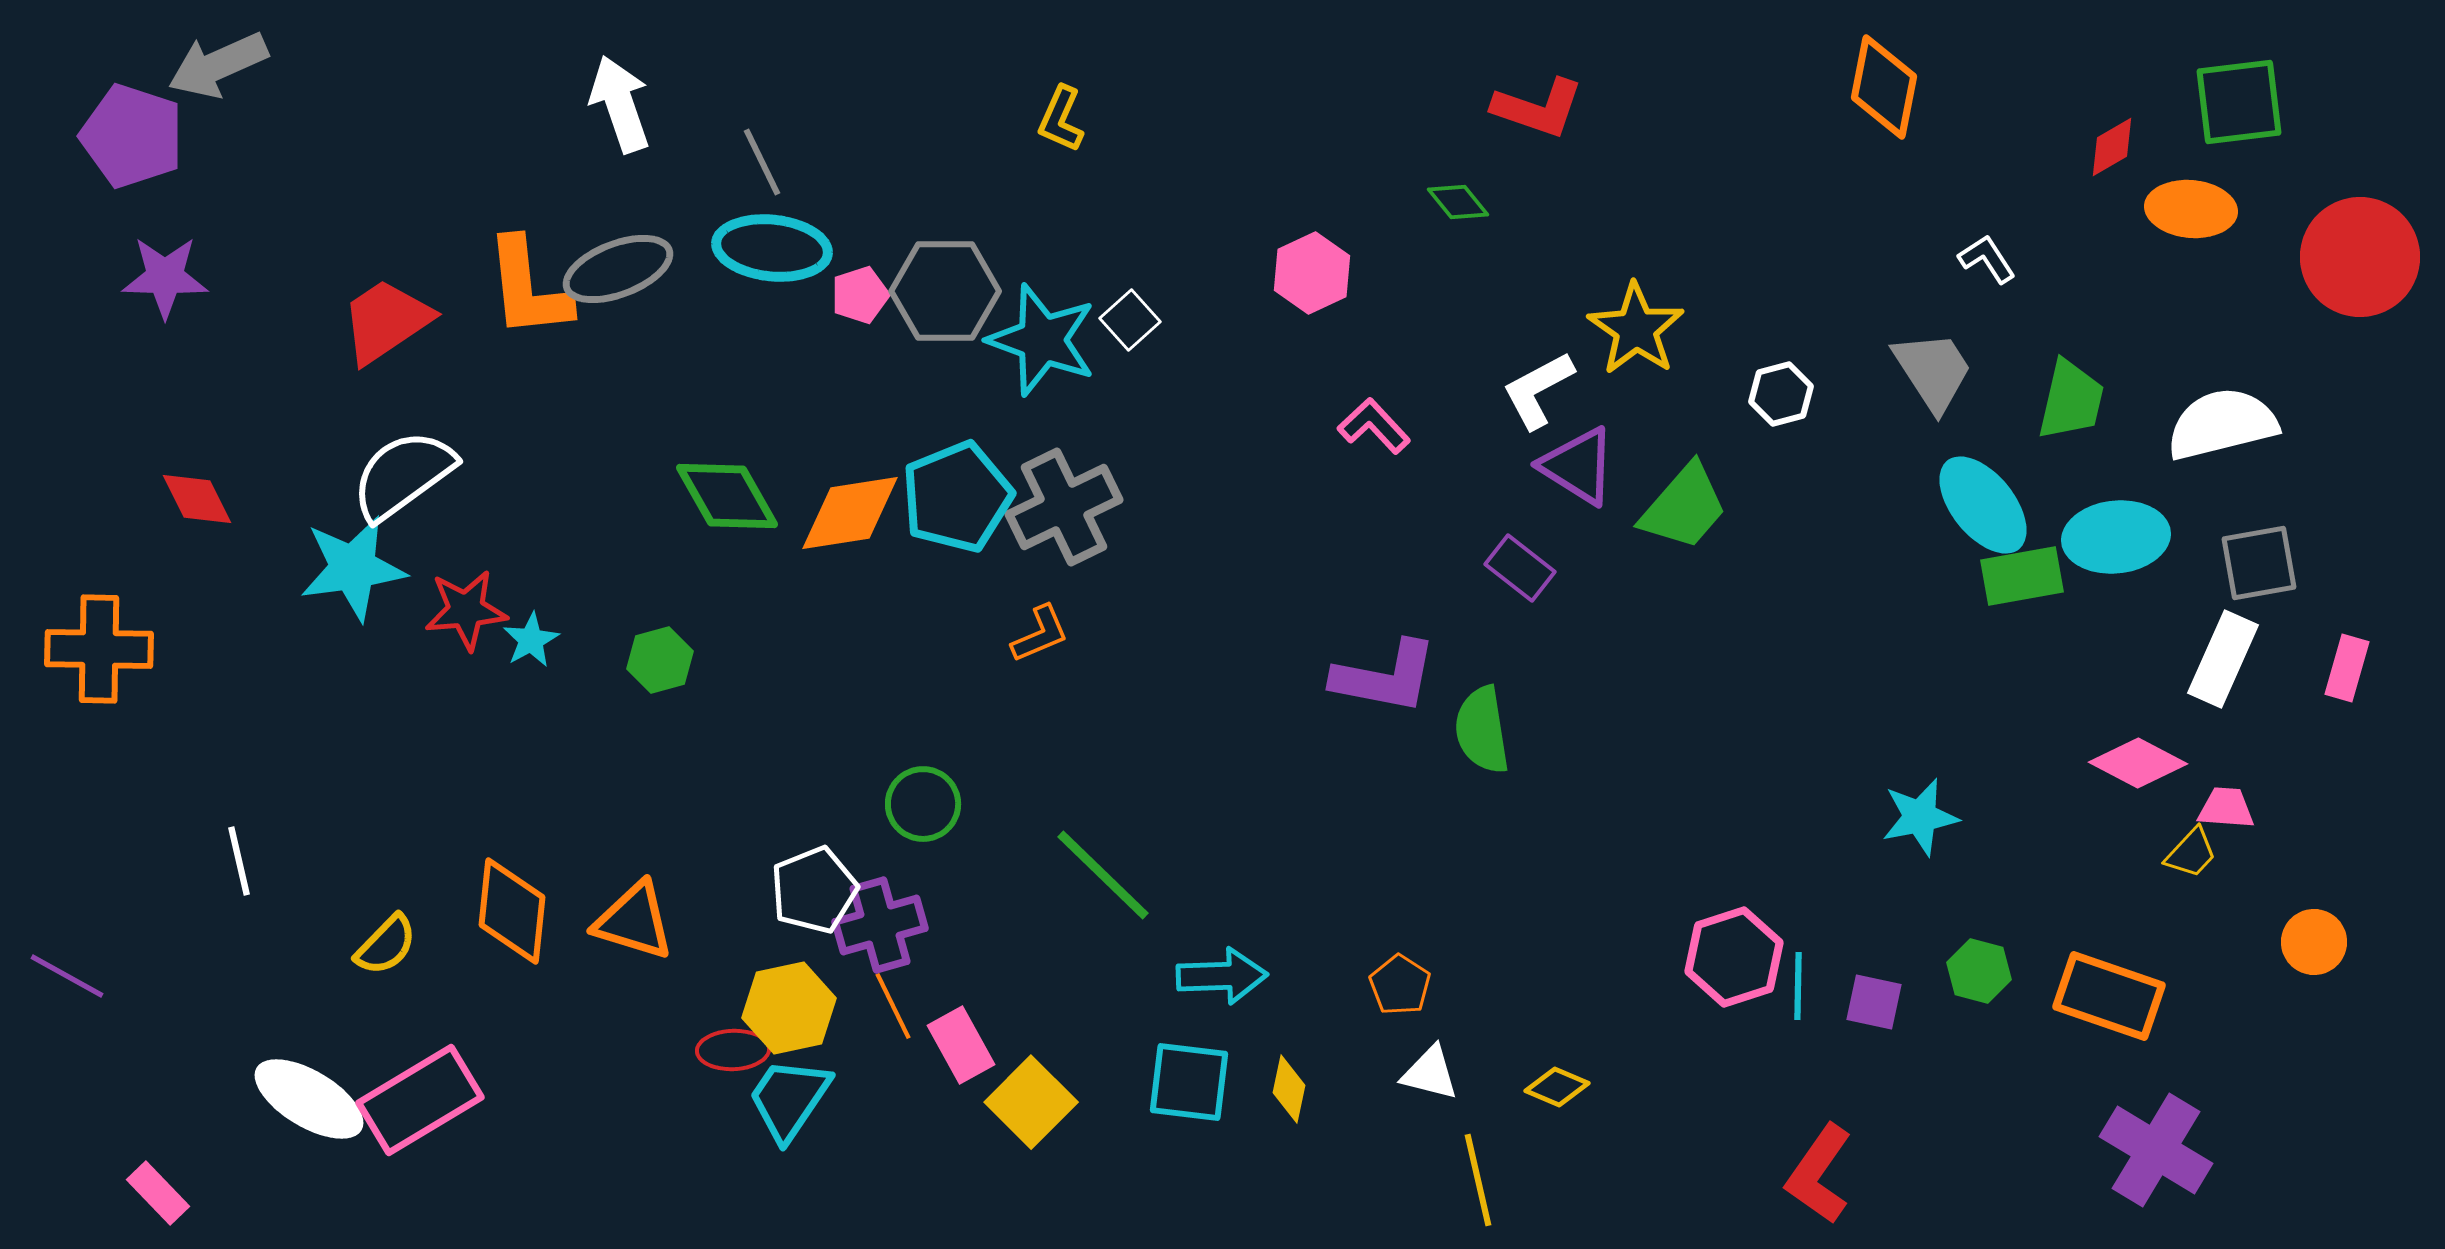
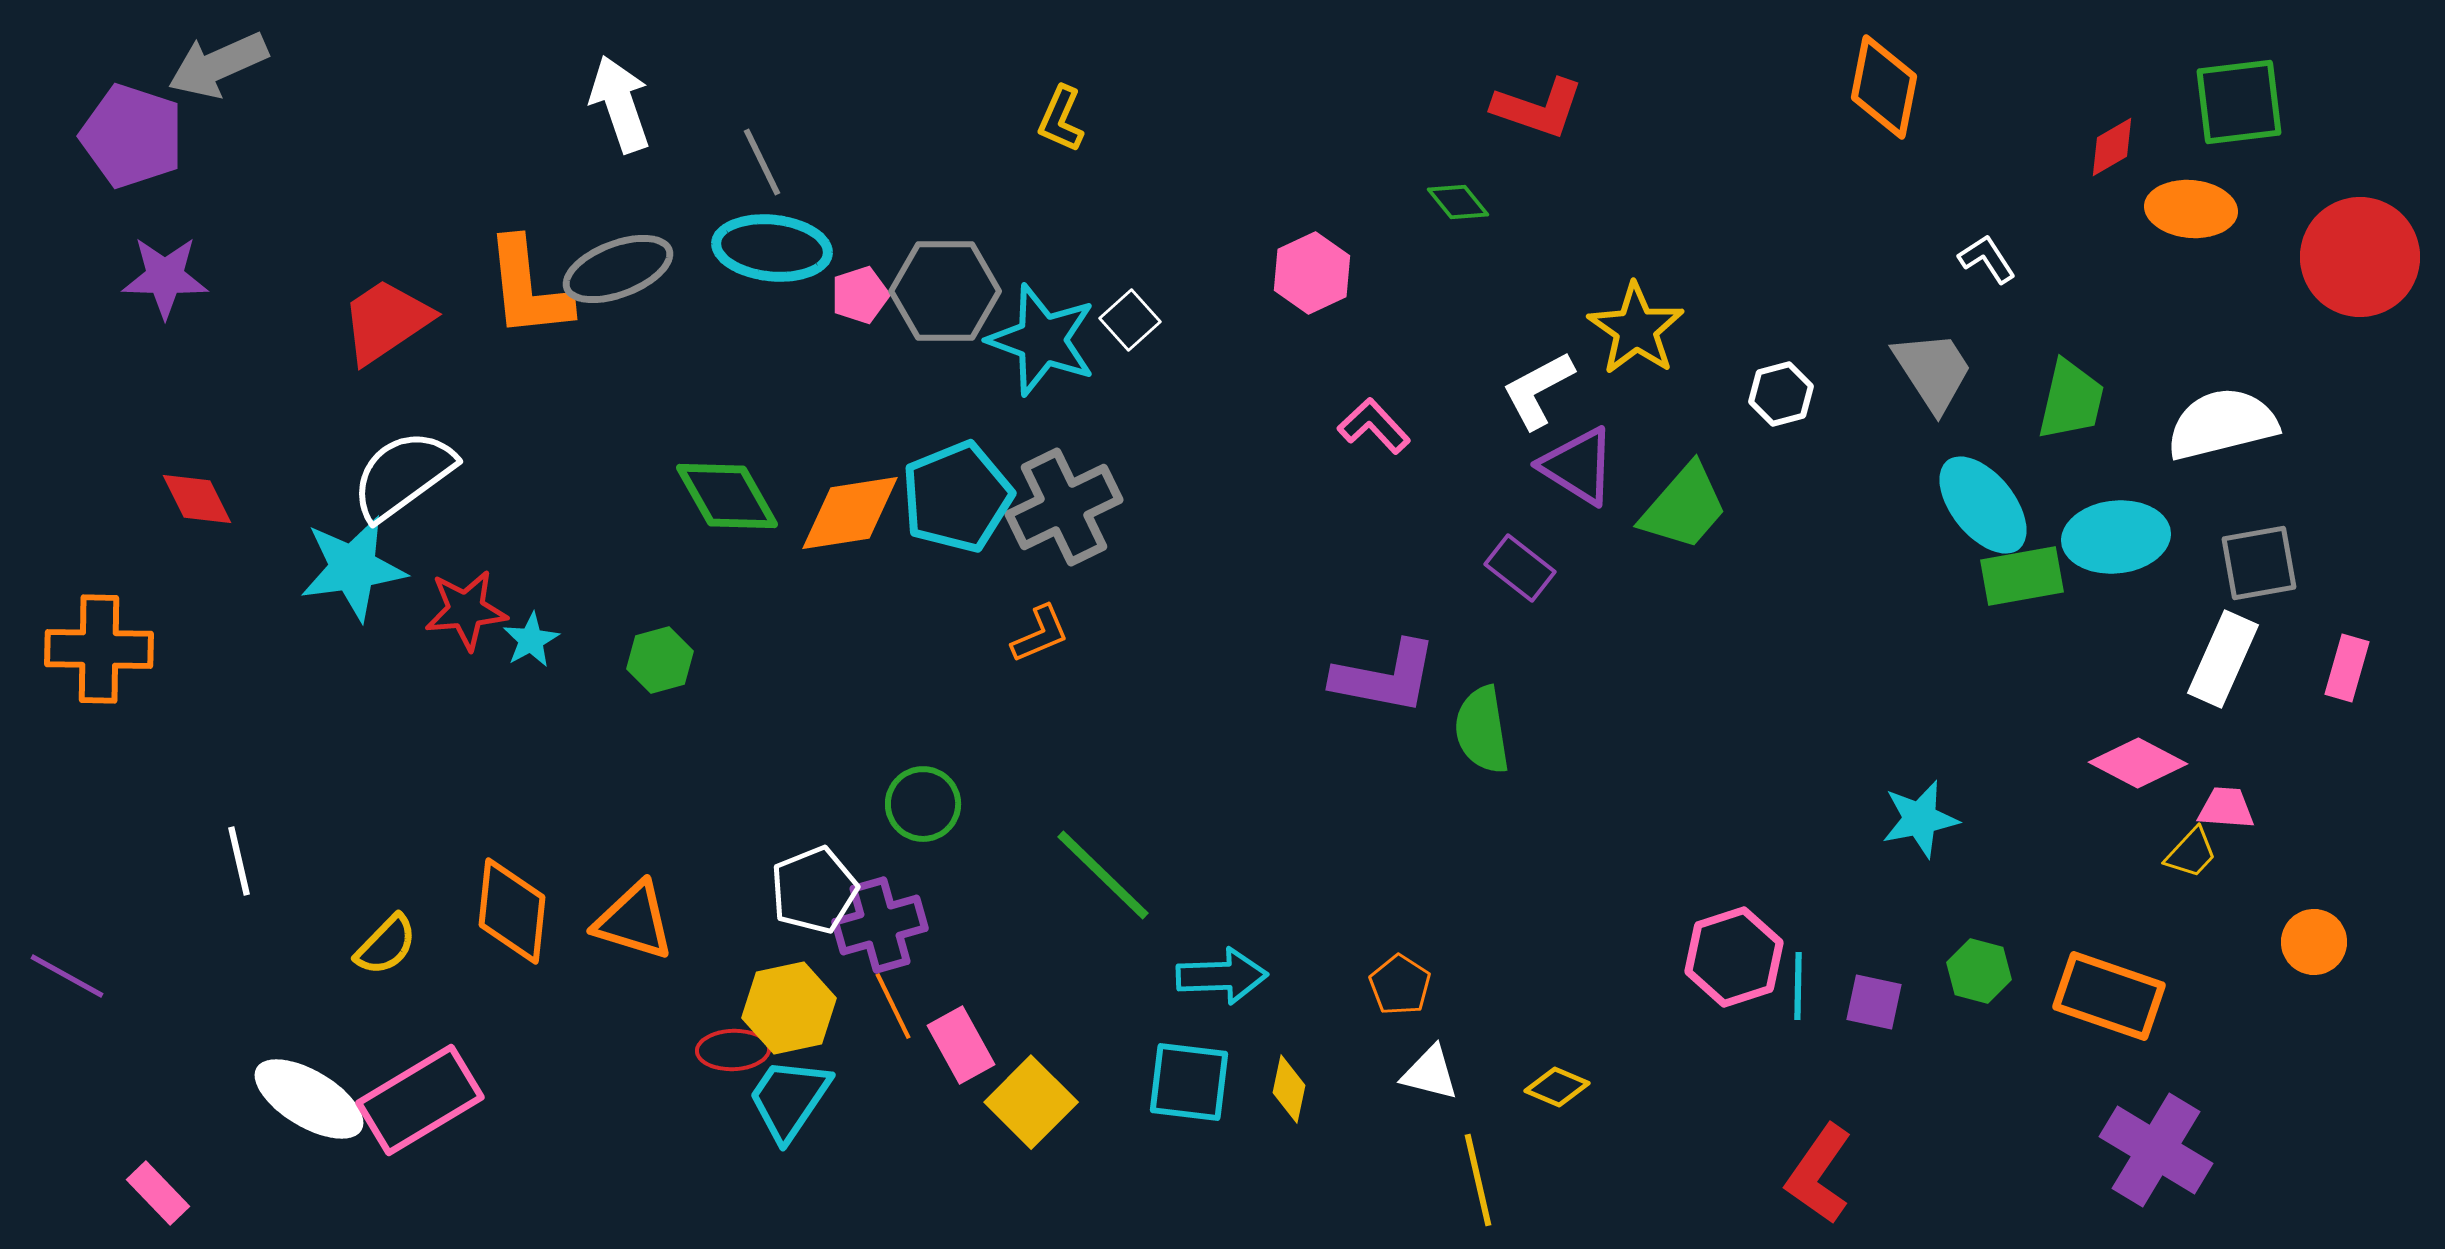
cyan star at (1920, 817): moved 2 px down
